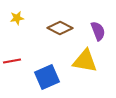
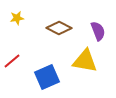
brown diamond: moved 1 px left
red line: rotated 30 degrees counterclockwise
